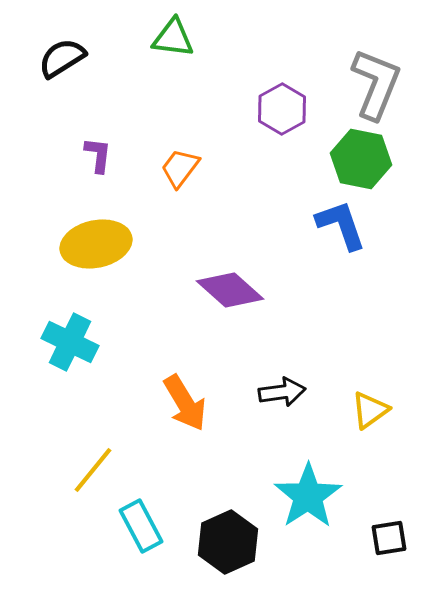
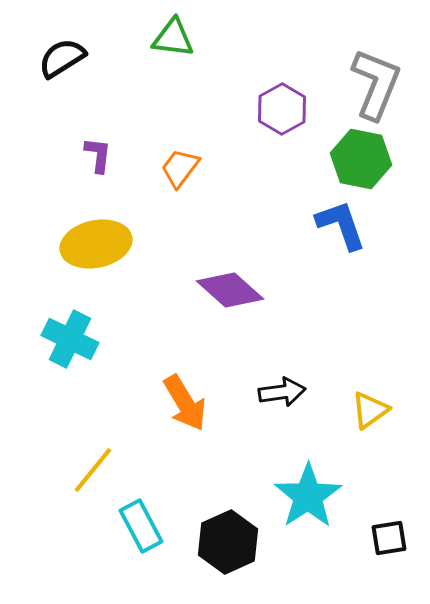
cyan cross: moved 3 px up
